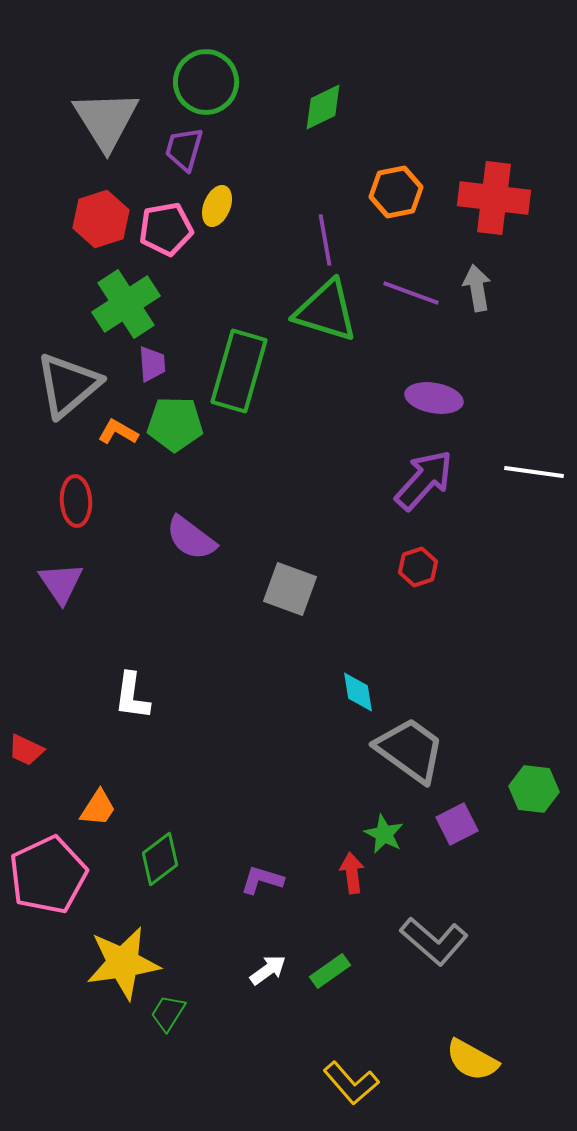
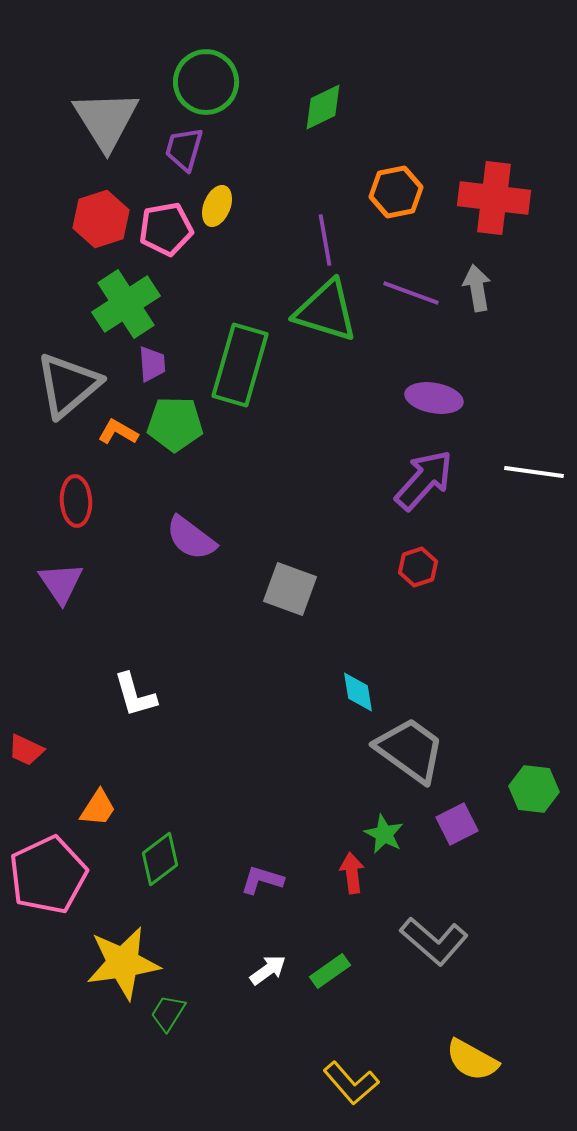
green rectangle at (239, 371): moved 1 px right, 6 px up
white L-shape at (132, 696): moved 3 px right, 1 px up; rotated 24 degrees counterclockwise
